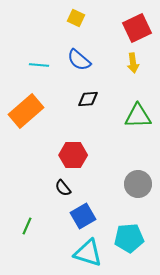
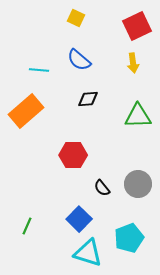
red square: moved 2 px up
cyan line: moved 5 px down
black semicircle: moved 39 px right
blue square: moved 4 px left, 3 px down; rotated 15 degrees counterclockwise
cyan pentagon: rotated 16 degrees counterclockwise
